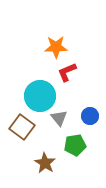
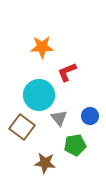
orange star: moved 14 px left
cyan circle: moved 1 px left, 1 px up
brown star: rotated 25 degrees counterclockwise
